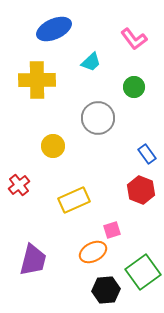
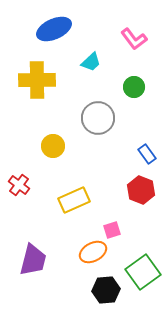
red cross: rotated 15 degrees counterclockwise
